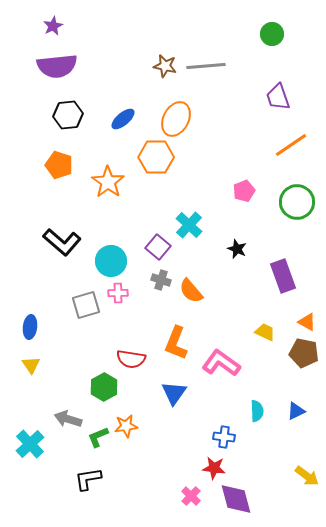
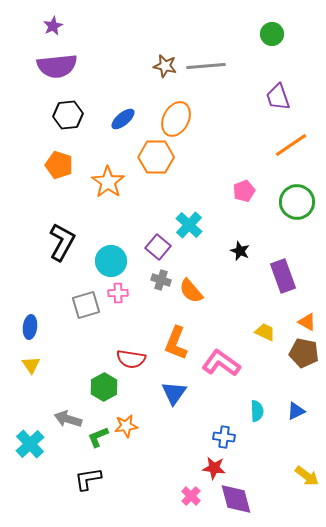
black L-shape at (62, 242): rotated 102 degrees counterclockwise
black star at (237, 249): moved 3 px right, 2 px down
